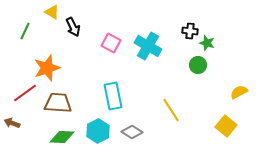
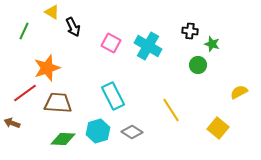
green line: moved 1 px left
green star: moved 5 px right, 1 px down
cyan rectangle: rotated 16 degrees counterclockwise
yellow square: moved 8 px left, 2 px down
cyan hexagon: rotated 10 degrees clockwise
green diamond: moved 1 px right, 2 px down
